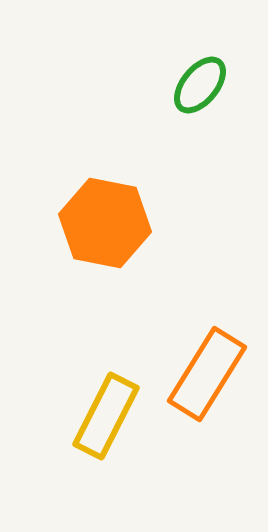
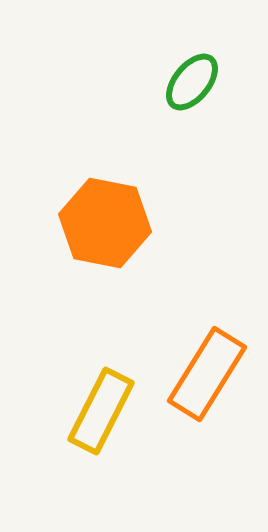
green ellipse: moved 8 px left, 3 px up
yellow rectangle: moved 5 px left, 5 px up
